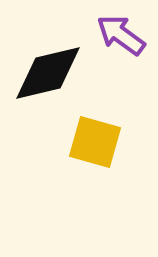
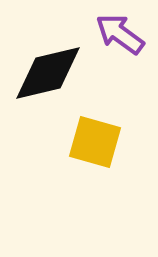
purple arrow: moved 1 px left, 1 px up
